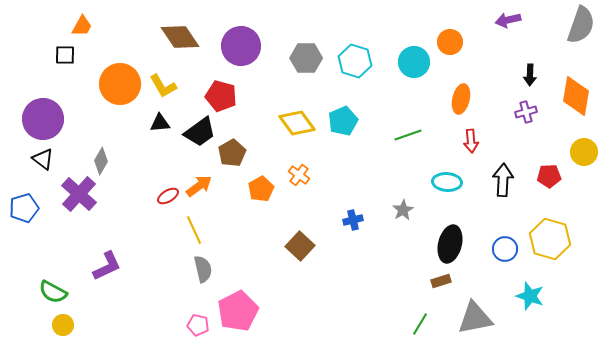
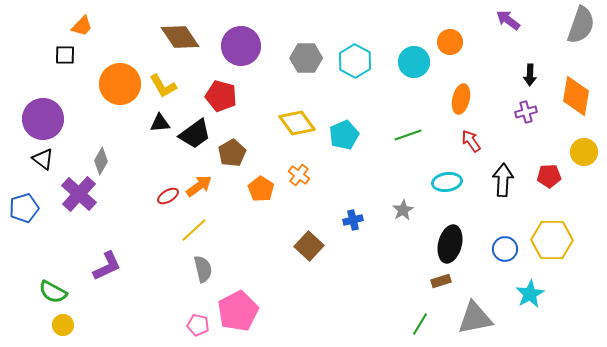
purple arrow at (508, 20): rotated 50 degrees clockwise
orange trapezoid at (82, 26): rotated 15 degrees clockwise
cyan hexagon at (355, 61): rotated 12 degrees clockwise
cyan pentagon at (343, 121): moved 1 px right, 14 px down
black trapezoid at (200, 132): moved 5 px left, 2 px down
red arrow at (471, 141): rotated 150 degrees clockwise
cyan ellipse at (447, 182): rotated 12 degrees counterclockwise
orange pentagon at (261, 189): rotated 10 degrees counterclockwise
yellow line at (194, 230): rotated 72 degrees clockwise
yellow hexagon at (550, 239): moved 2 px right, 1 px down; rotated 15 degrees counterclockwise
brown square at (300, 246): moved 9 px right
cyan star at (530, 296): moved 2 px up; rotated 24 degrees clockwise
